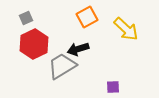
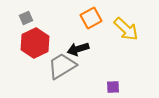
orange square: moved 4 px right, 1 px down
red hexagon: moved 1 px right, 1 px up
